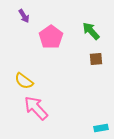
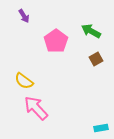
green arrow: rotated 18 degrees counterclockwise
pink pentagon: moved 5 px right, 4 px down
brown square: rotated 24 degrees counterclockwise
